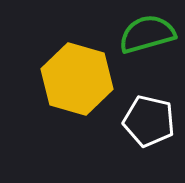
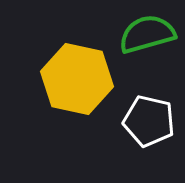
yellow hexagon: rotated 4 degrees counterclockwise
